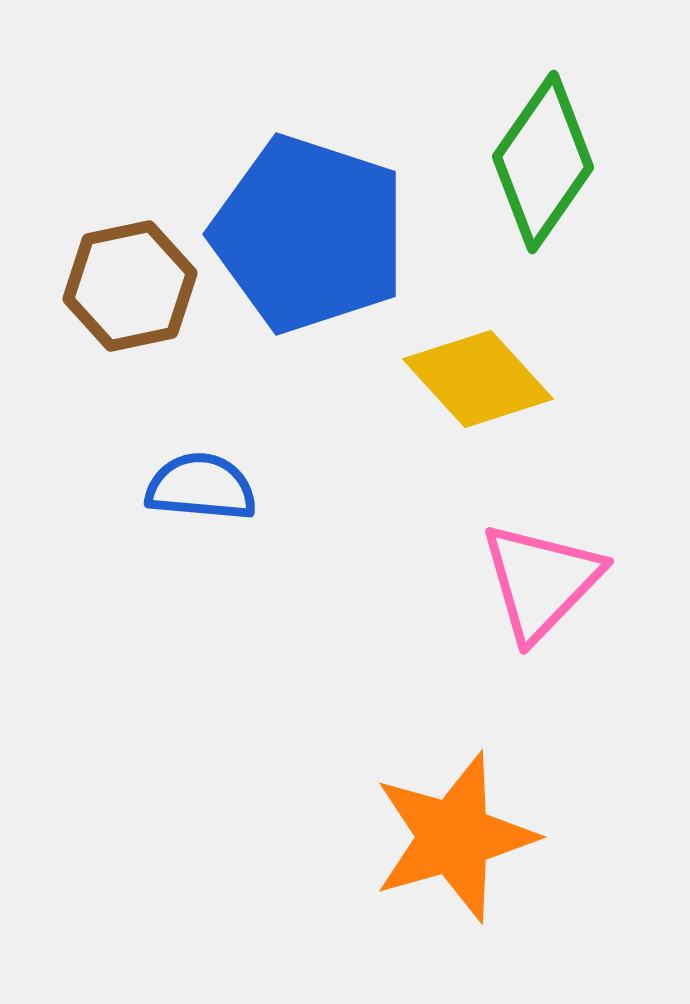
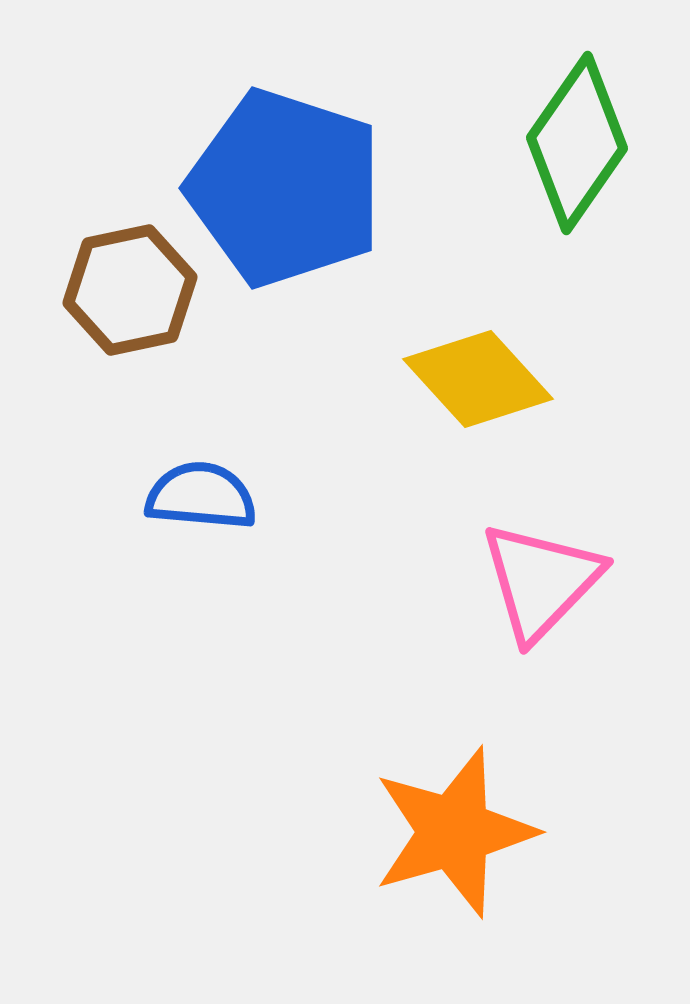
green diamond: moved 34 px right, 19 px up
blue pentagon: moved 24 px left, 46 px up
brown hexagon: moved 4 px down
blue semicircle: moved 9 px down
orange star: moved 5 px up
